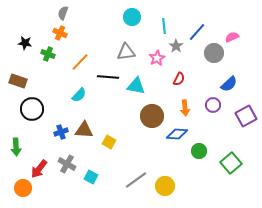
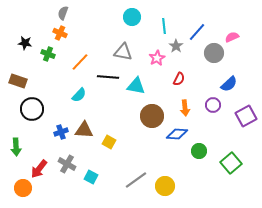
gray triangle: moved 3 px left; rotated 18 degrees clockwise
